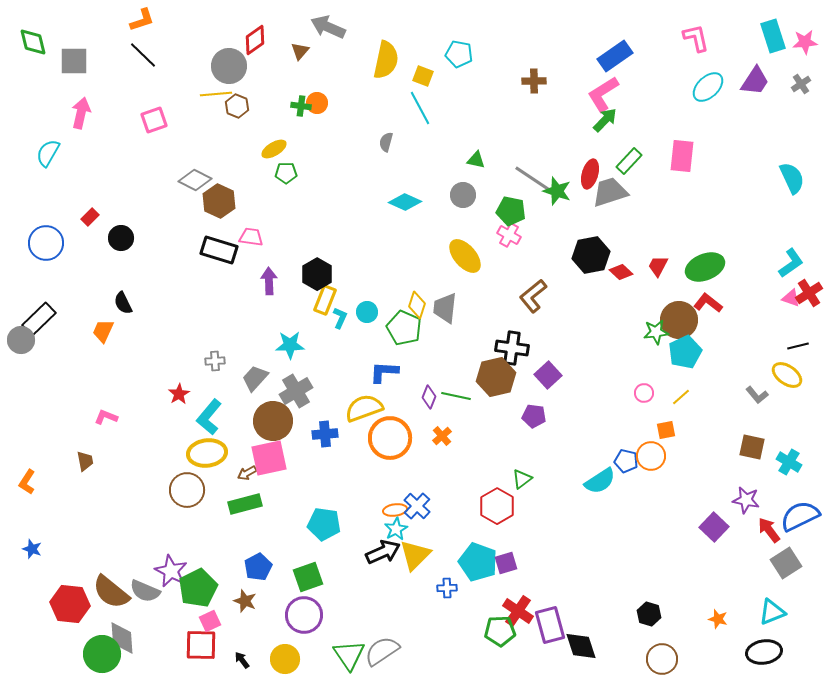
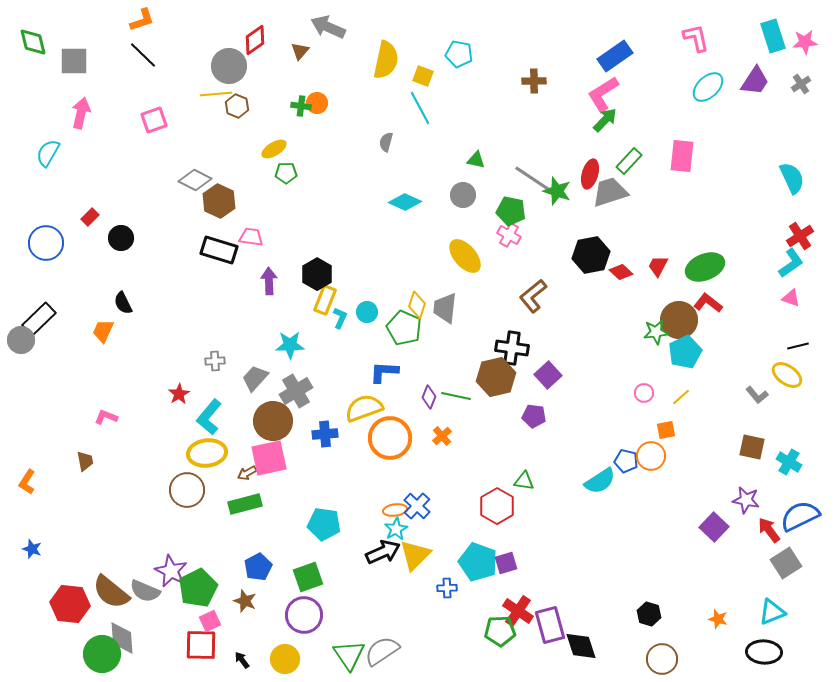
red cross at (809, 293): moved 9 px left, 57 px up
green triangle at (522, 479): moved 2 px right, 2 px down; rotated 45 degrees clockwise
black ellipse at (764, 652): rotated 12 degrees clockwise
